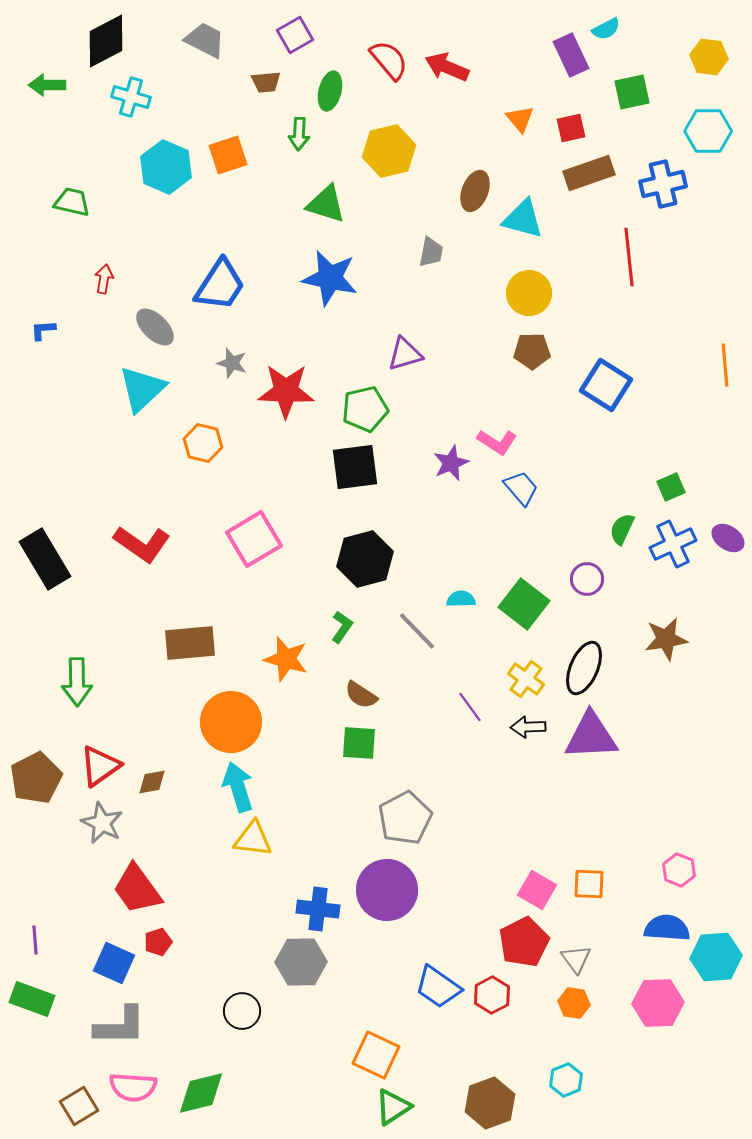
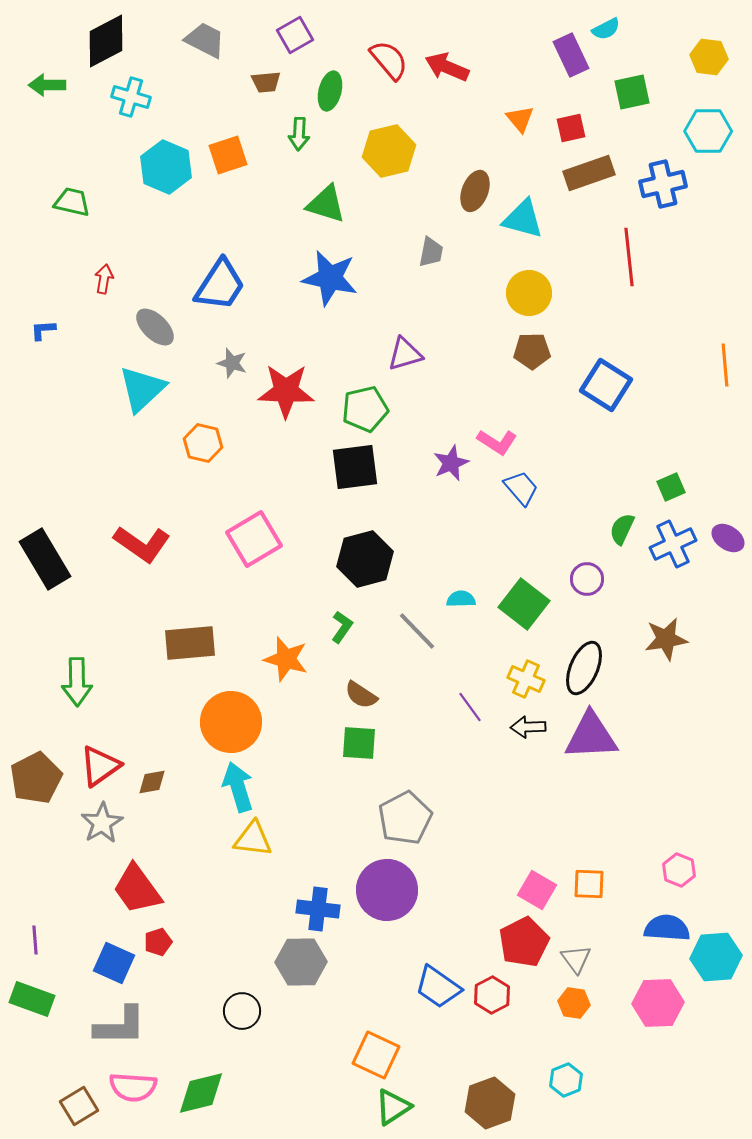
yellow cross at (526, 679): rotated 12 degrees counterclockwise
gray star at (102, 823): rotated 15 degrees clockwise
